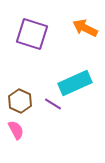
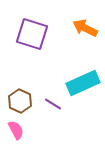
cyan rectangle: moved 8 px right
